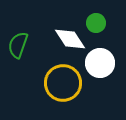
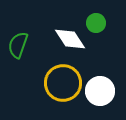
white circle: moved 28 px down
